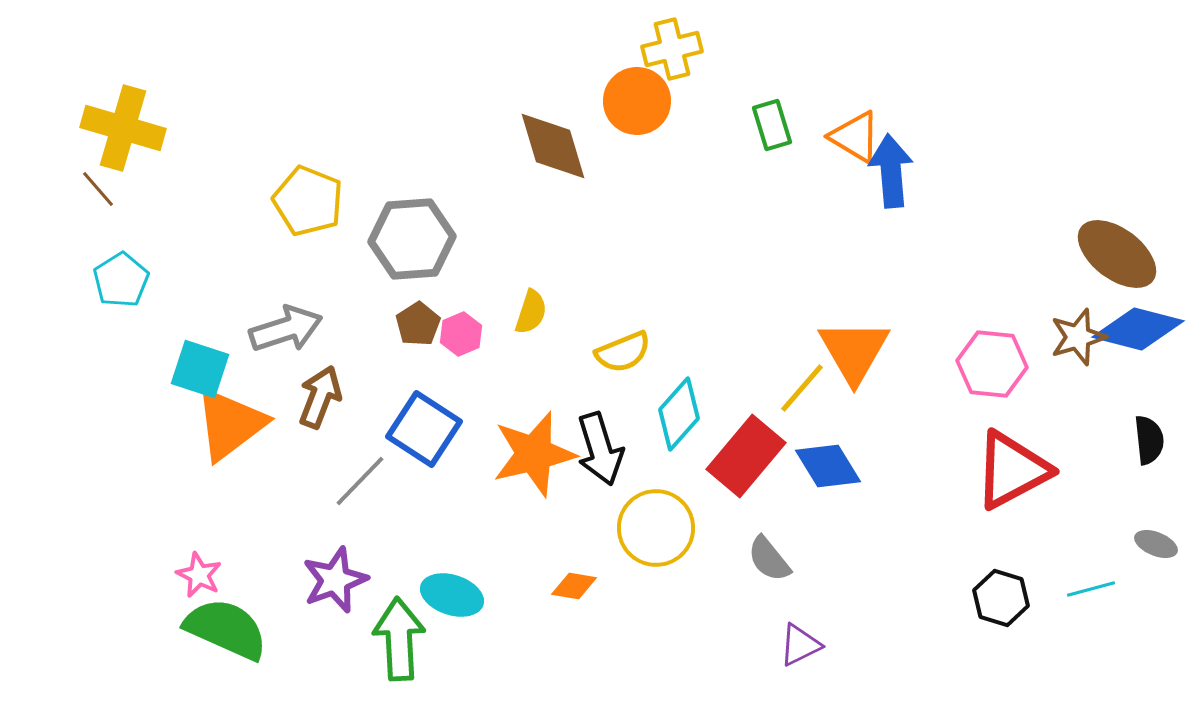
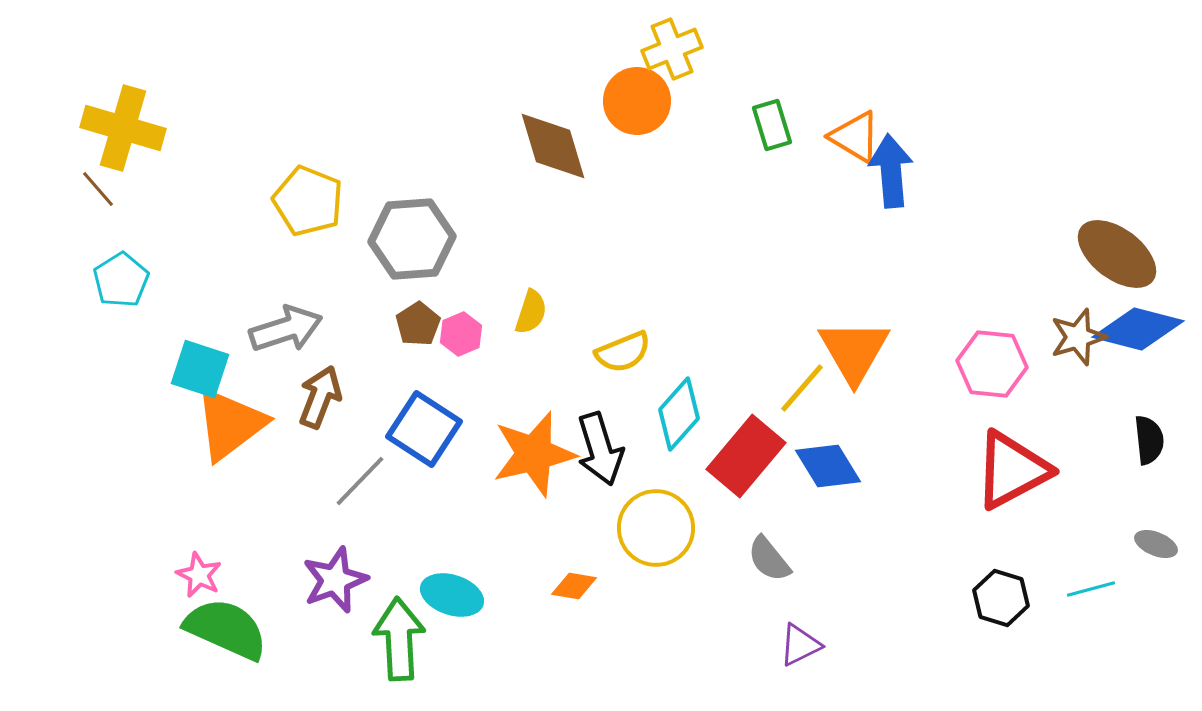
yellow cross at (672, 49): rotated 8 degrees counterclockwise
